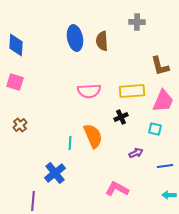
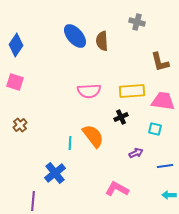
gray cross: rotated 14 degrees clockwise
blue ellipse: moved 2 px up; rotated 30 degrees counterclockwise
blue diamond: rotated 30 degrees clockwise
brown L-shape: moved 4 px up
pink trapezoid: rotated 105 degrees counterclockwise
orange semicircle: rotated 15 degrees counterclockwise
